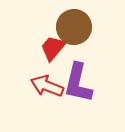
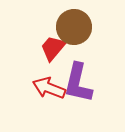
red arrow: moved 2 px right, 2 px down
